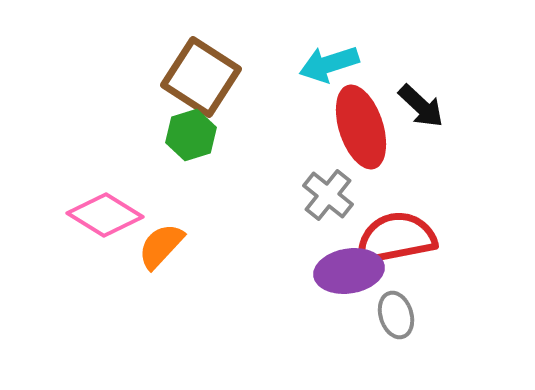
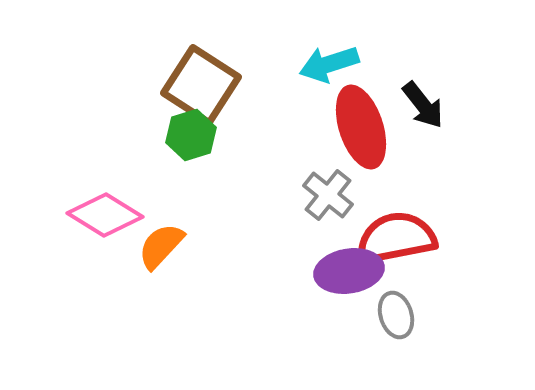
brown square: moved 8 px down
black arrow: moved 2 px right, 1 px up; rotated 9 degrees clockwise
